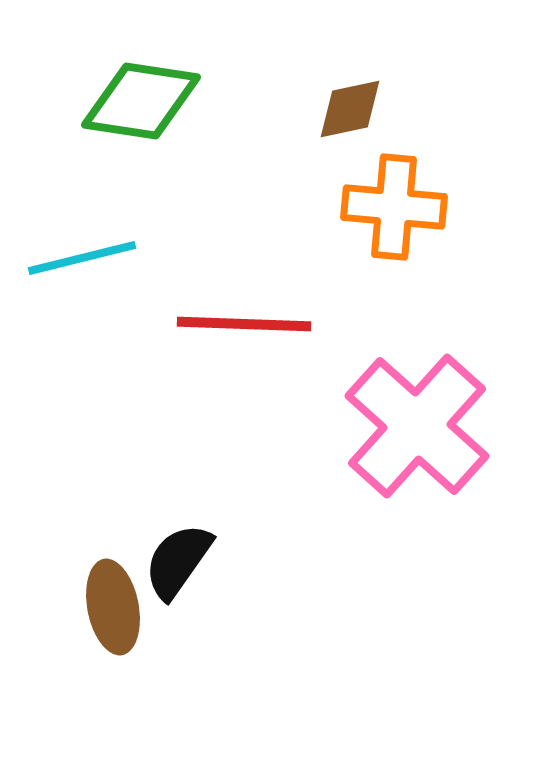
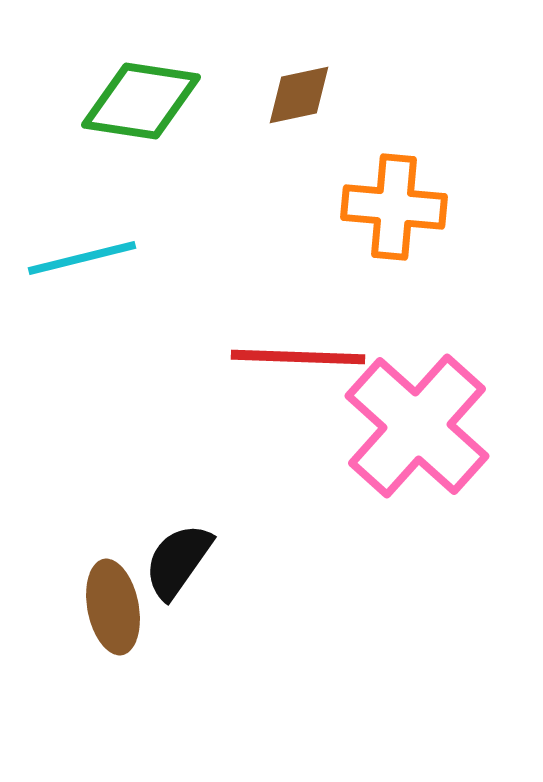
brown diamond: moved 51 px left, 14 px up
red line: moved 54 px right, 33 px down
